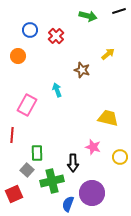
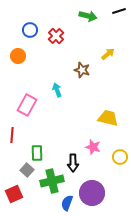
blue semicircle: moved 1 px left, 1 px up
